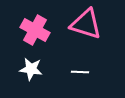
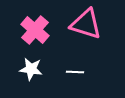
pink cross: rotated 12 degrees clockwise
white line: moved 5 px left
